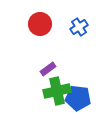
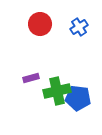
purple rectangle: moved 17 px left, 9 px down; rotated 21 degrees clockwise
